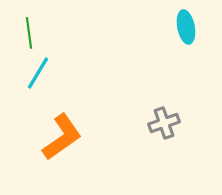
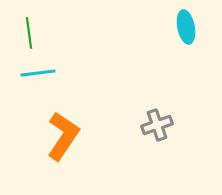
cyan line: rotated 52 degrees clockwise
gray cross: moved 7 px left, 2 px down
orange L-shape: moved 1 px right, 1 px up; rotated 21 degrees counterclockwise
